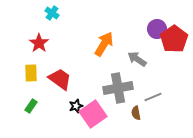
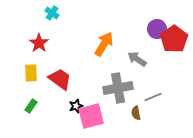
pink square: moved 2 px left, 2 px down; rotated 20 degrees clockwise
